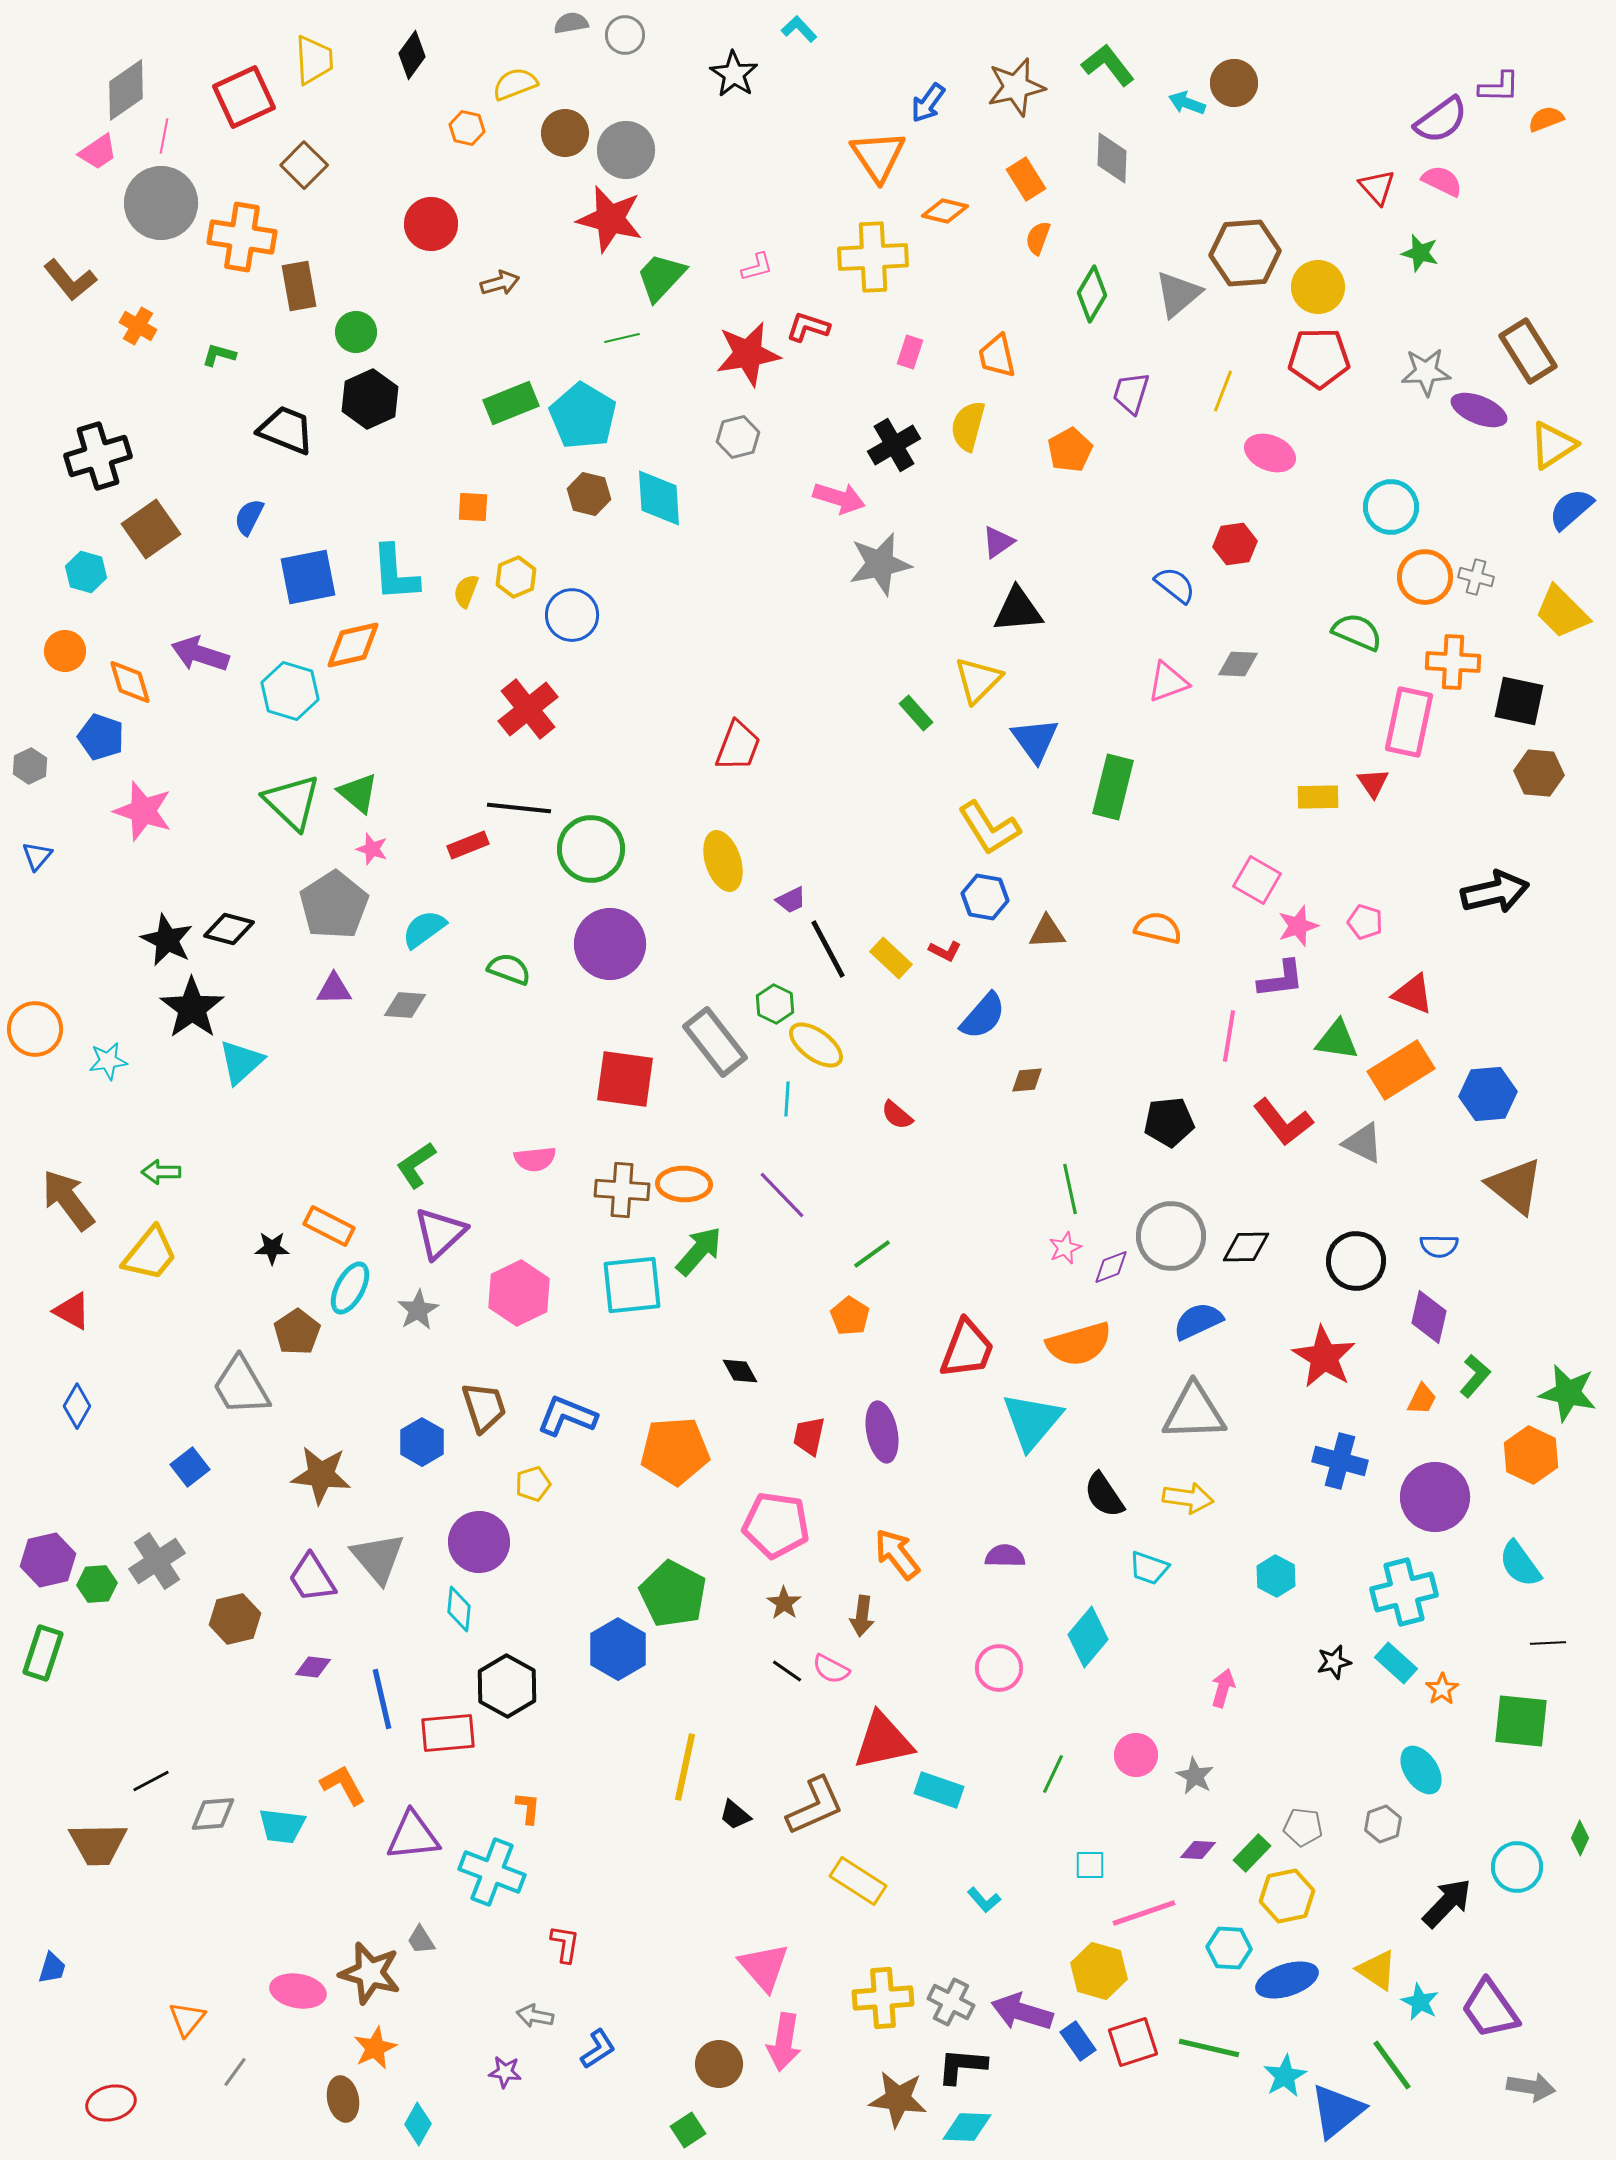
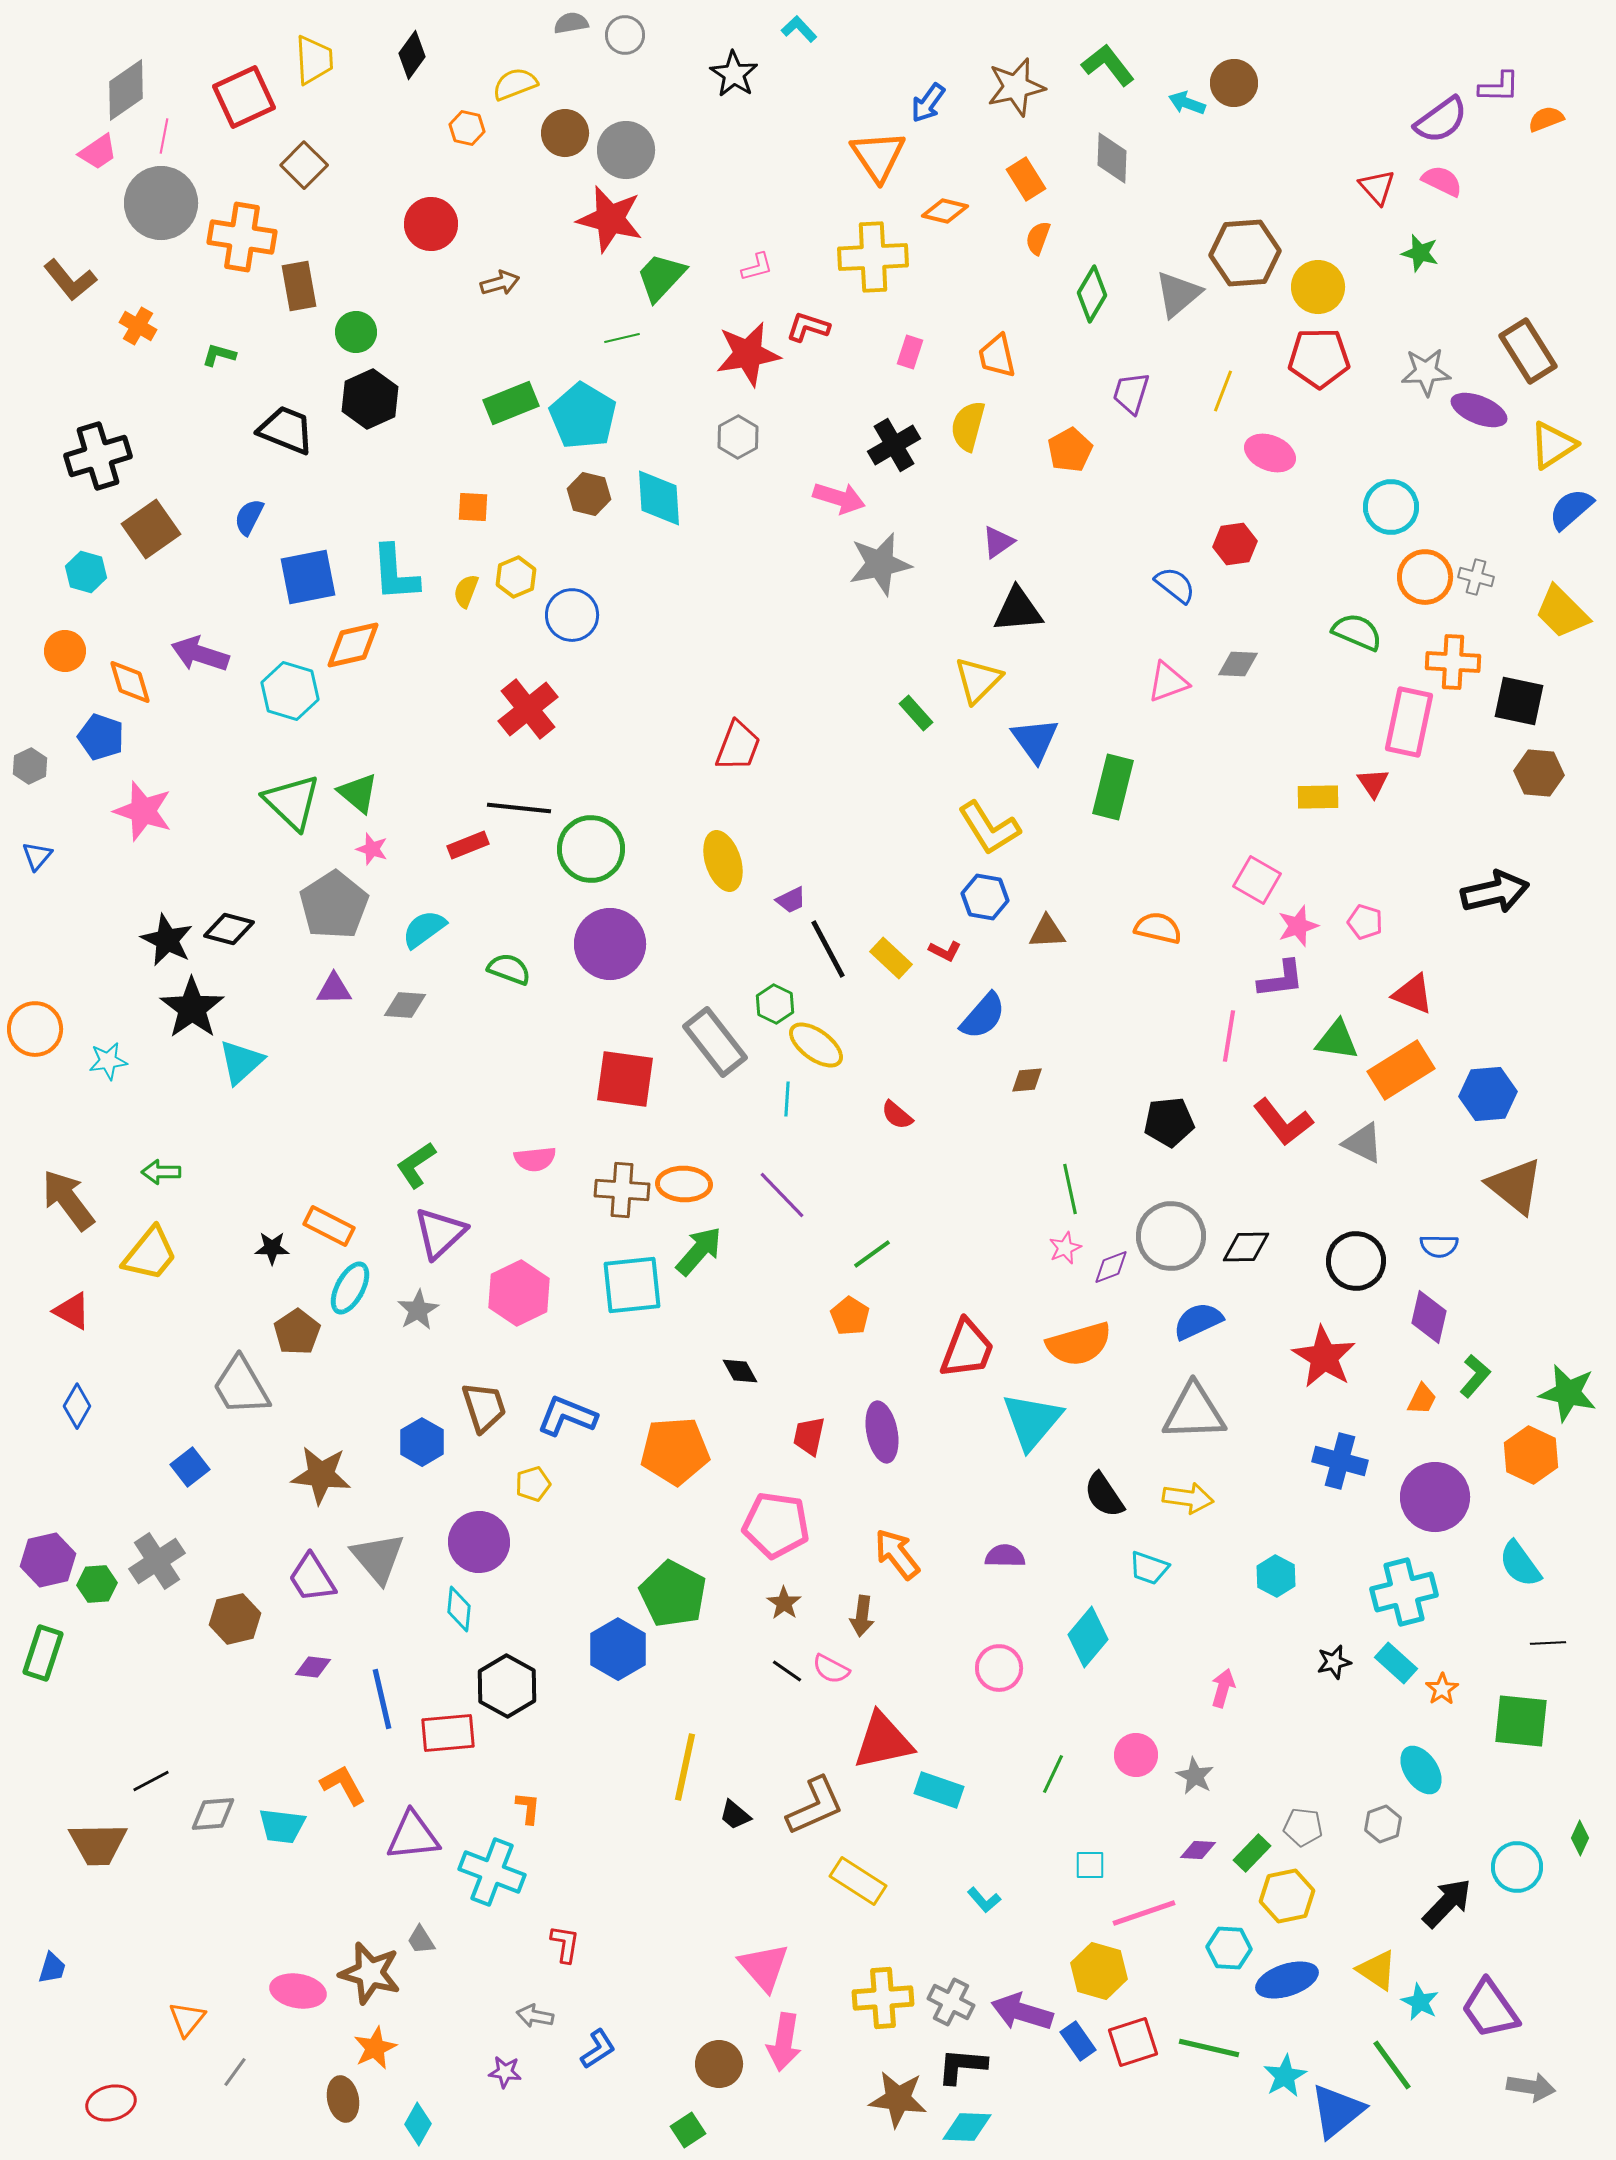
gray hexagon at (738, 437): rotated 15 degrees counterclockwise
